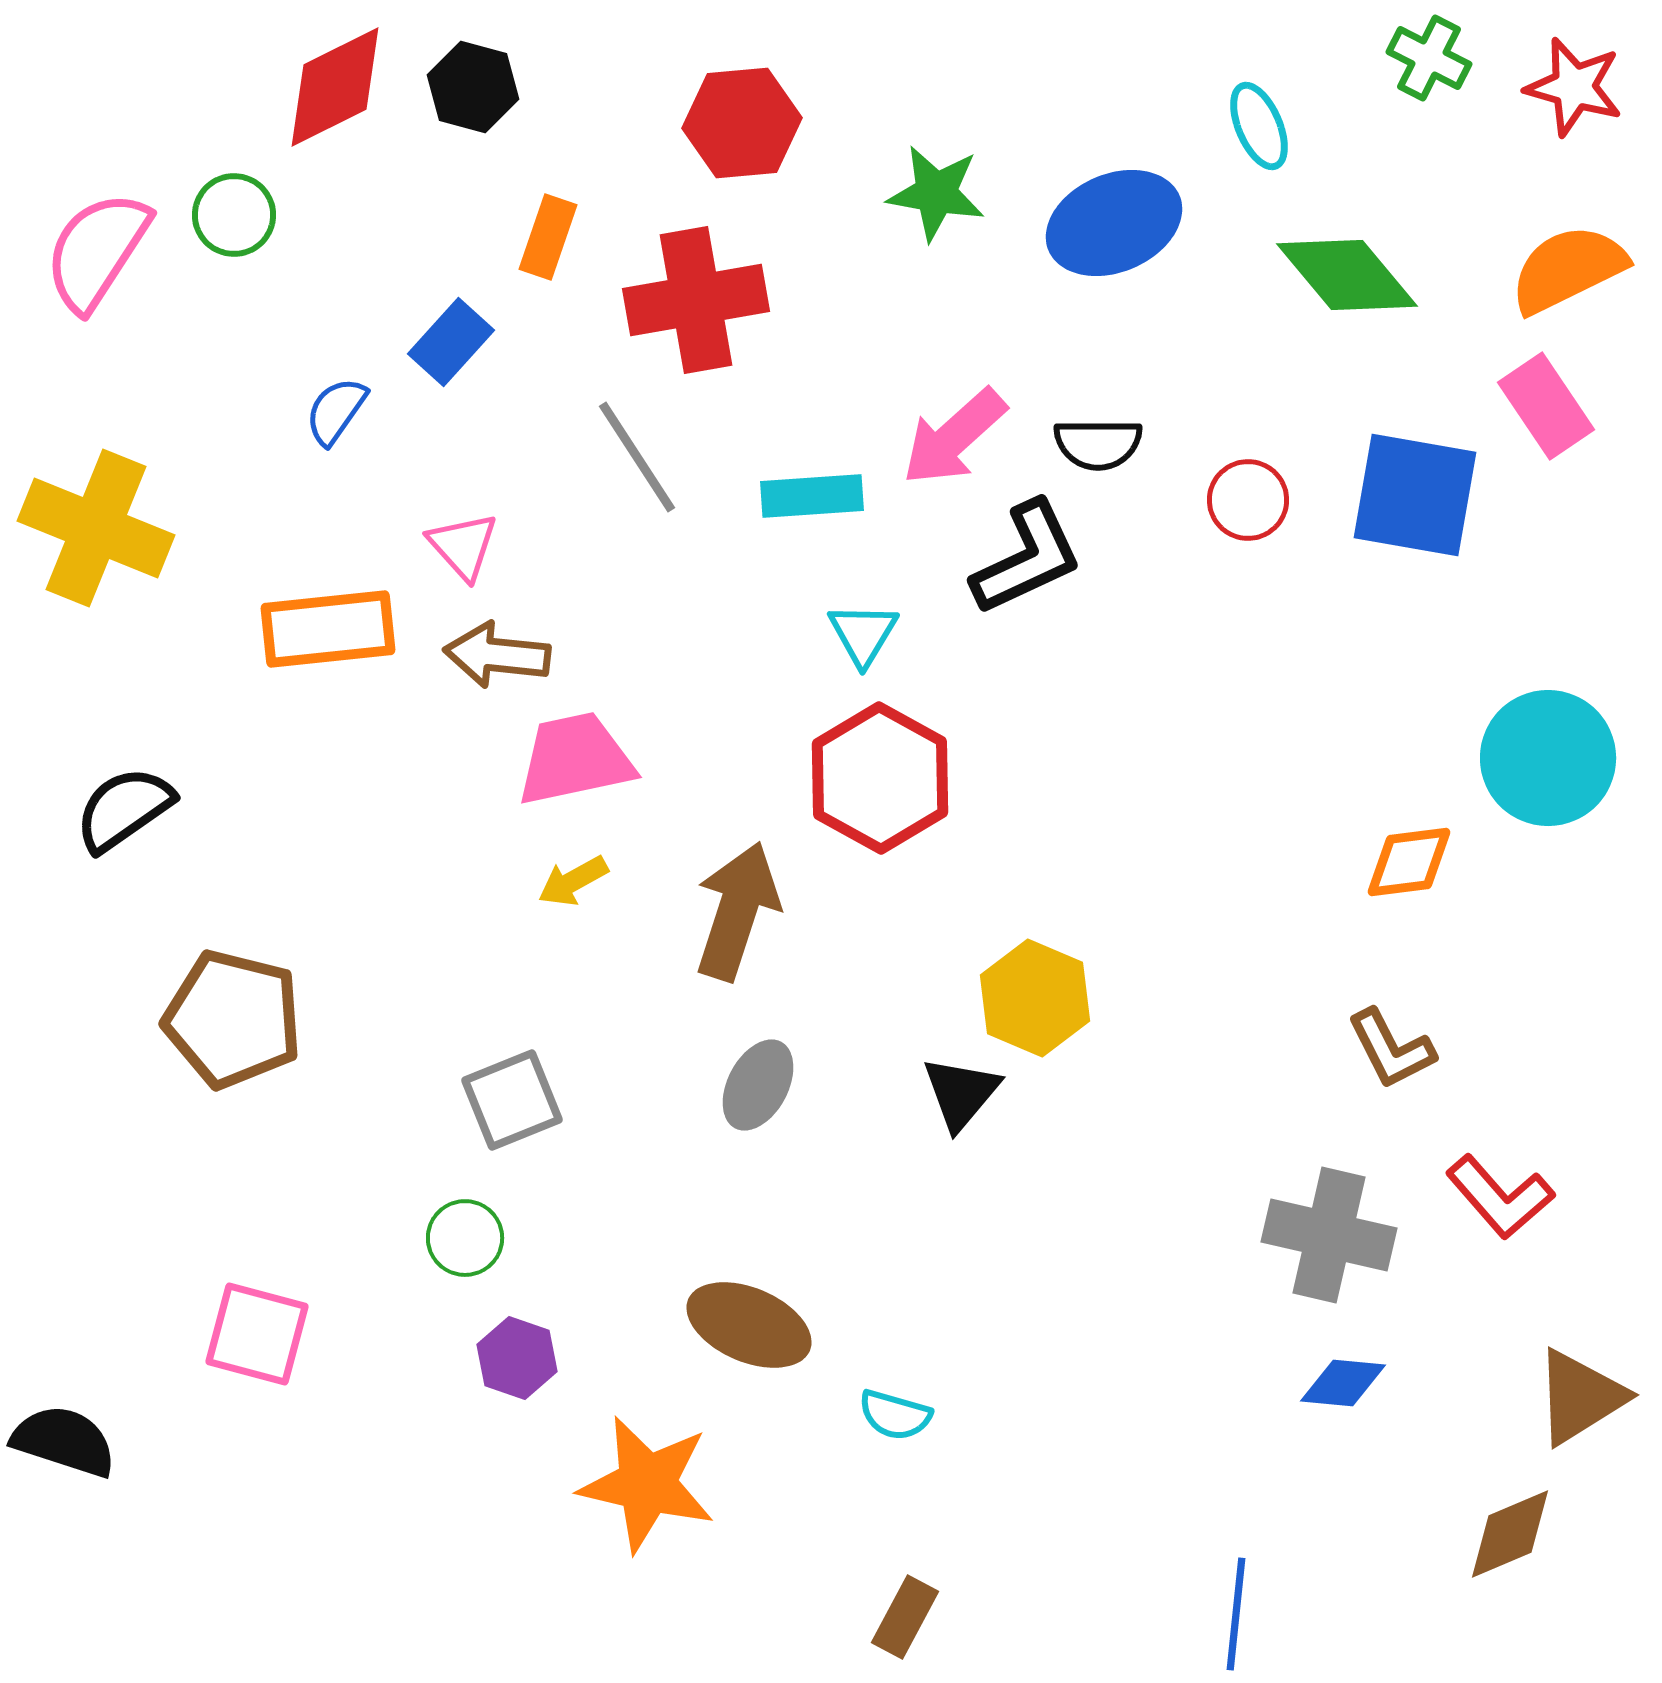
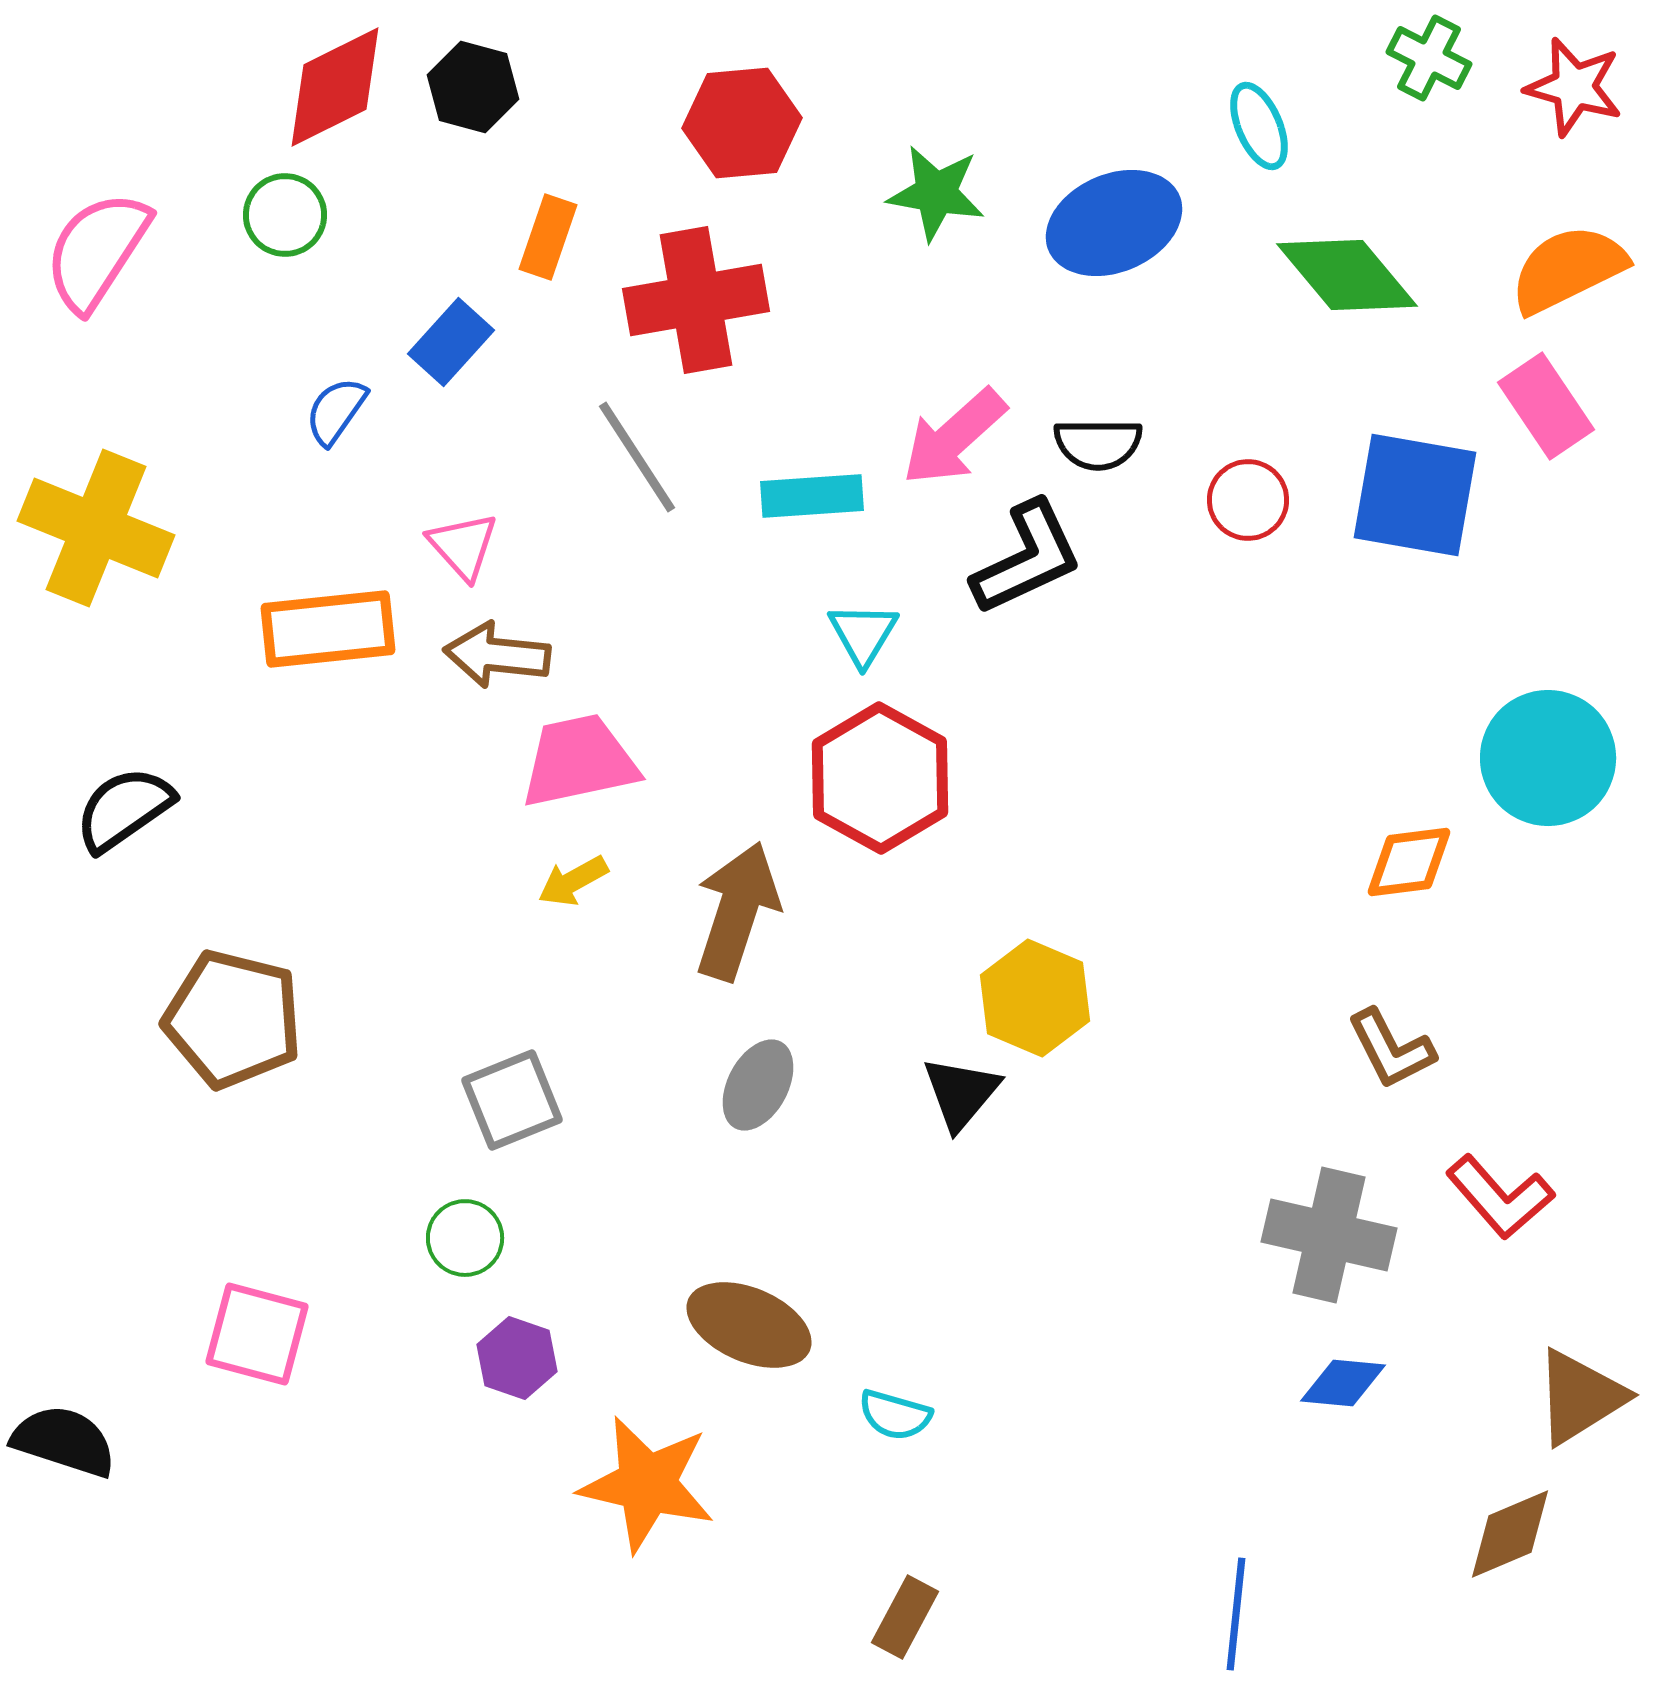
green circle at (234, 215): moved 51 px right
pink trapezoid at (575, 759): moved 4 px right, 2 px down
